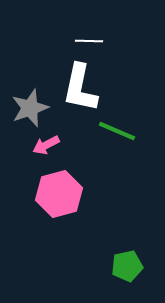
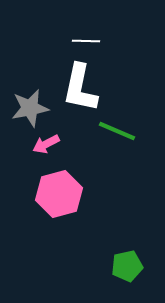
white line: moved 3 px left
gray star: rotated 9 degrees clockwise
pink arrow: moved 1 px up
